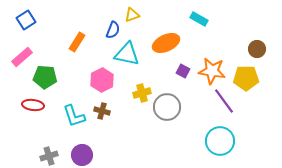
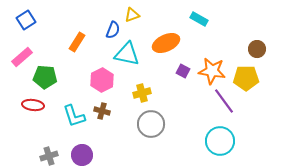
gray circle: moved 16 px left, 17 px down
